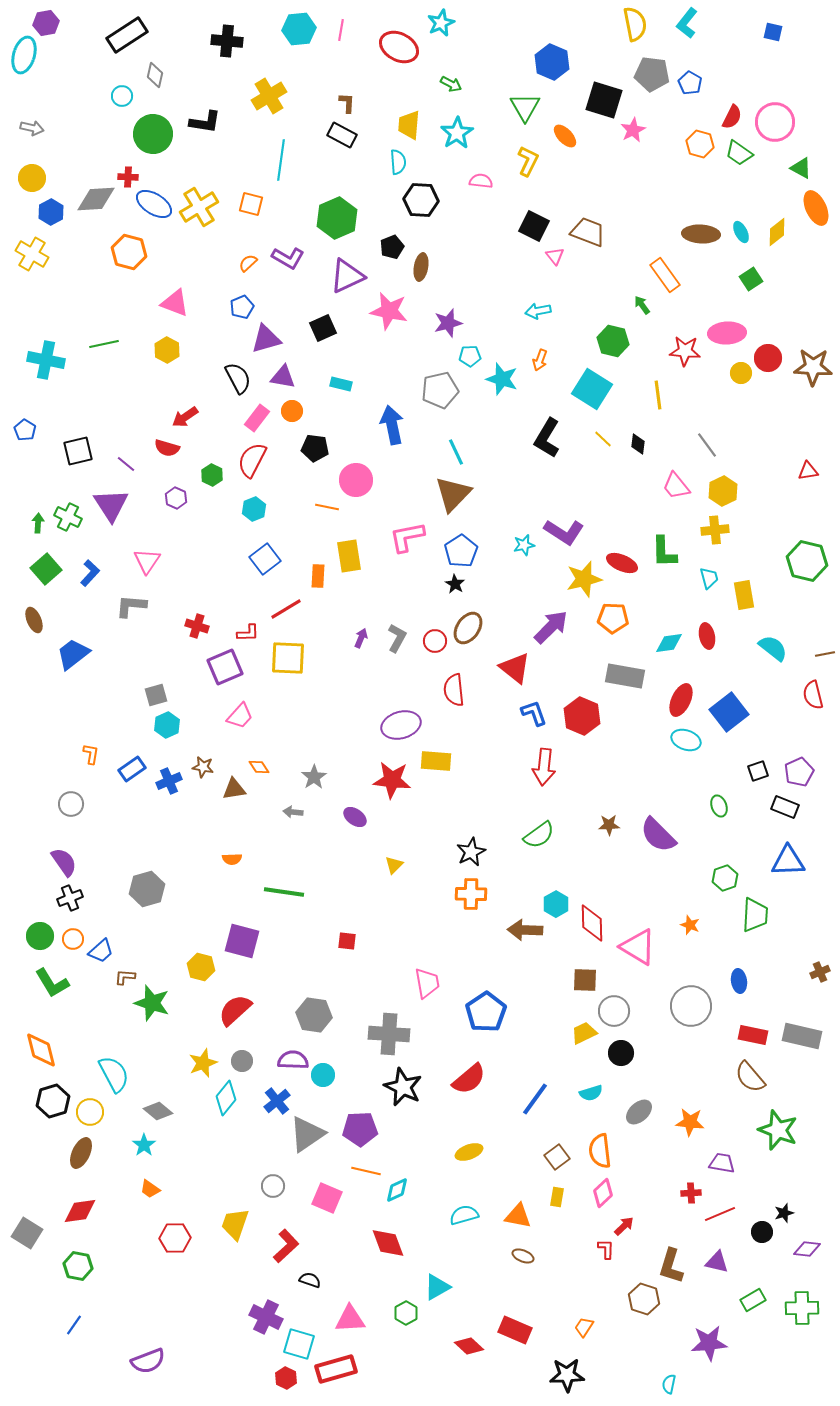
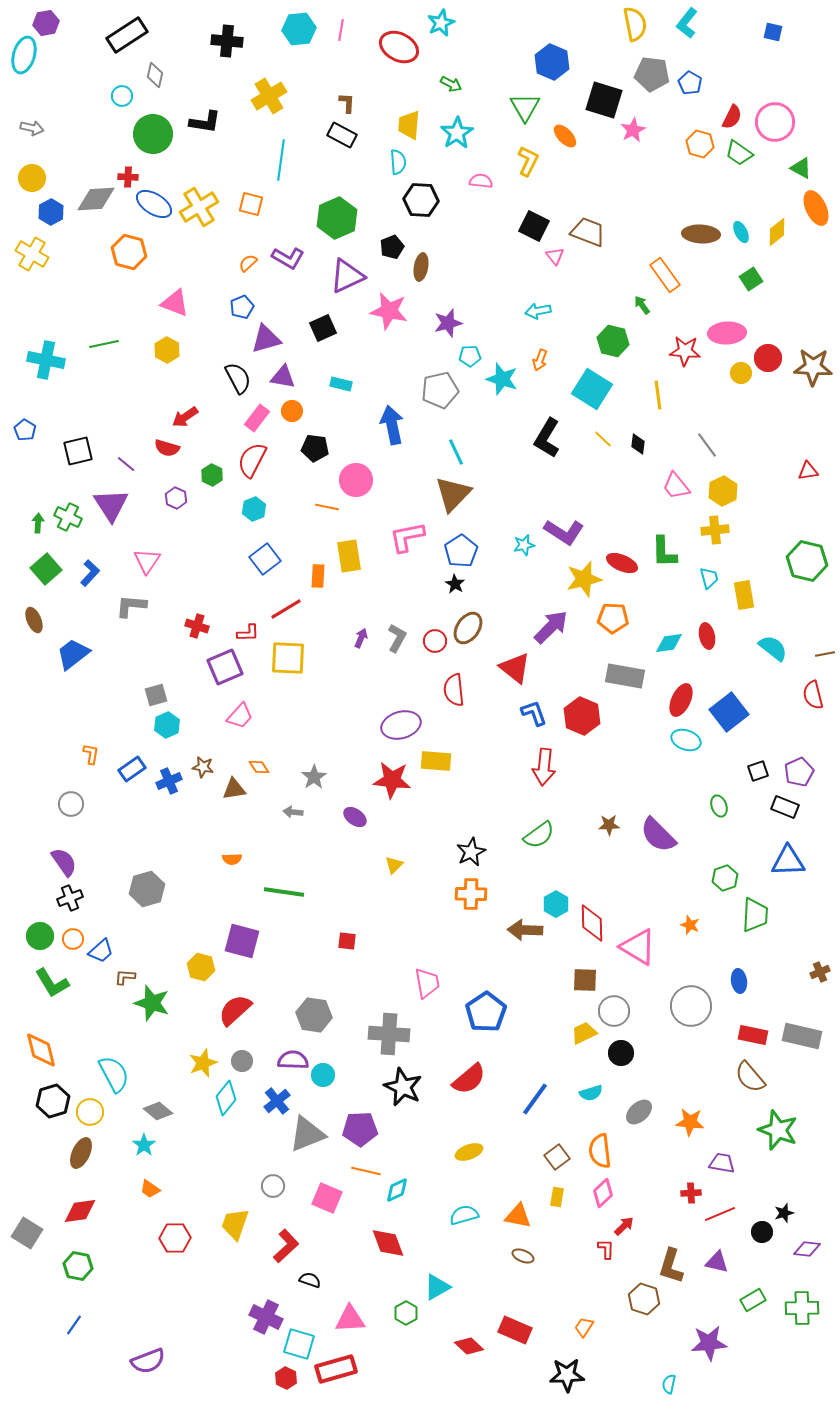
gray triangle at (307, 1134): rotated 12 degrees clockwise
